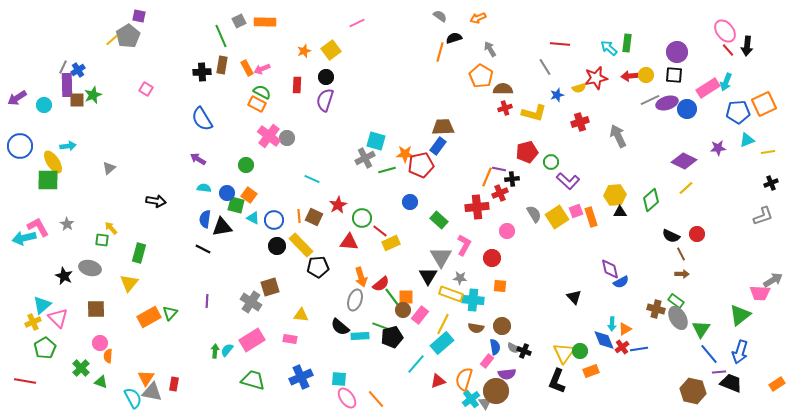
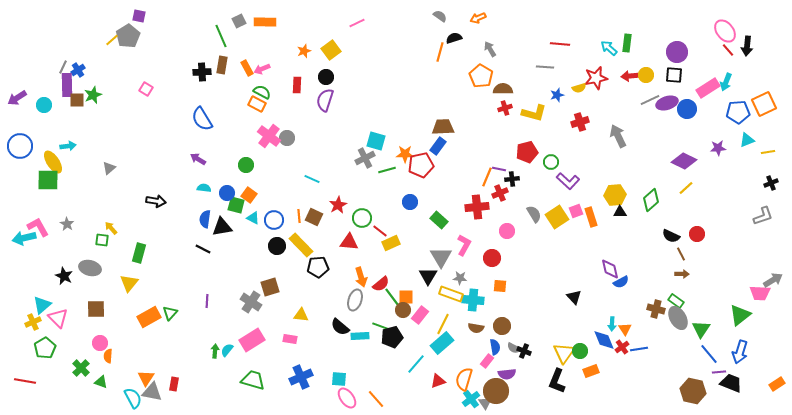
gray line at (545, 67): rotated 54 degrees counterclockwise
orange triangle at (625, 329): rotated 32 degrees counterclockwise
